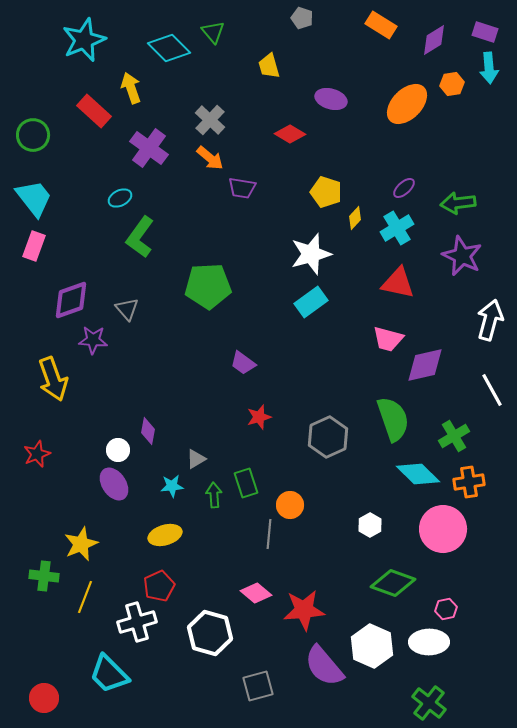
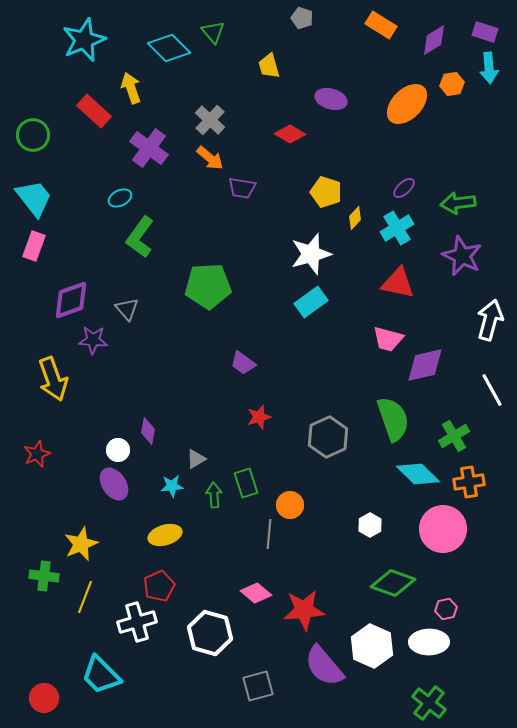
cyan trapezoid at (109, 674): moved 8 px left, 1 px down
